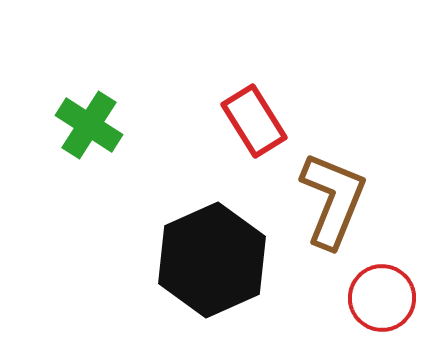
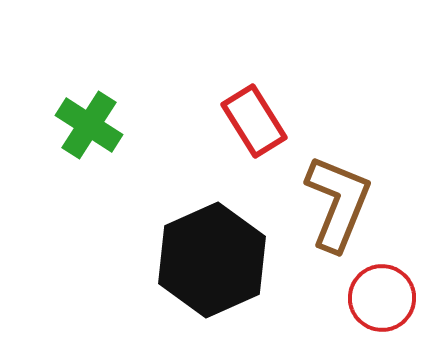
brown L-shape: moved 5 px right, 3 px down
